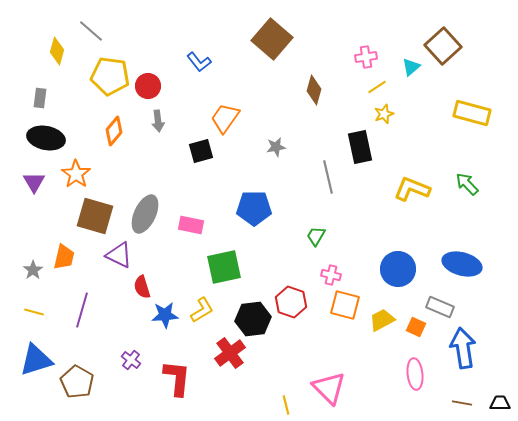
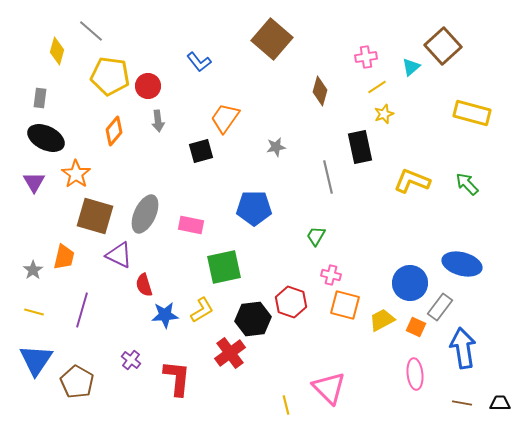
brown diamond at (314, 90): moved 6 px right, 1 px down
black ellipse at (46, 138): rotated 15 degrees clockwise
yellow L-shape at (412, 189): moved 8 px up
blue circle at (398, 269): moved 12 px right, 14 px down
red semicircle at (142, 287): moved 2 px right, 2 px up
gray rectangle at (440, 307): rotated 76 degrees counterclockwise
blue triangle at (36, 360): rotated 39 degrees counterclockwise
